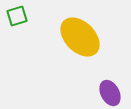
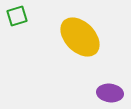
purple ellipse: rotated 55 degrees counterclockwise
